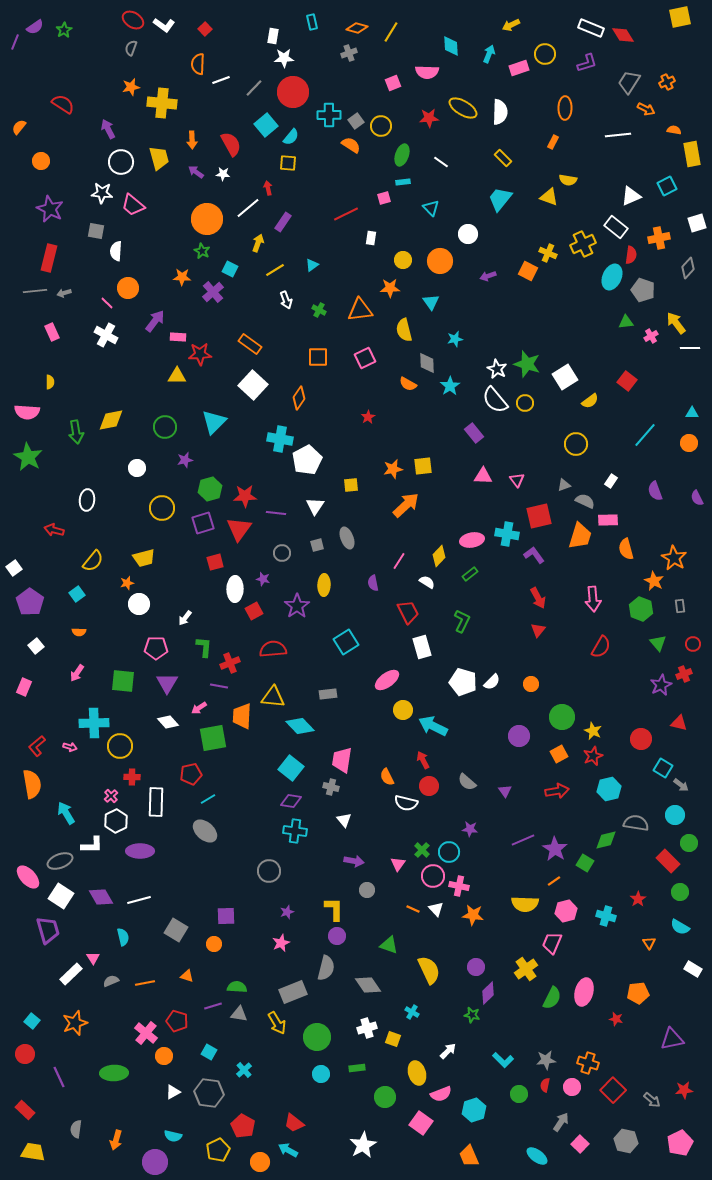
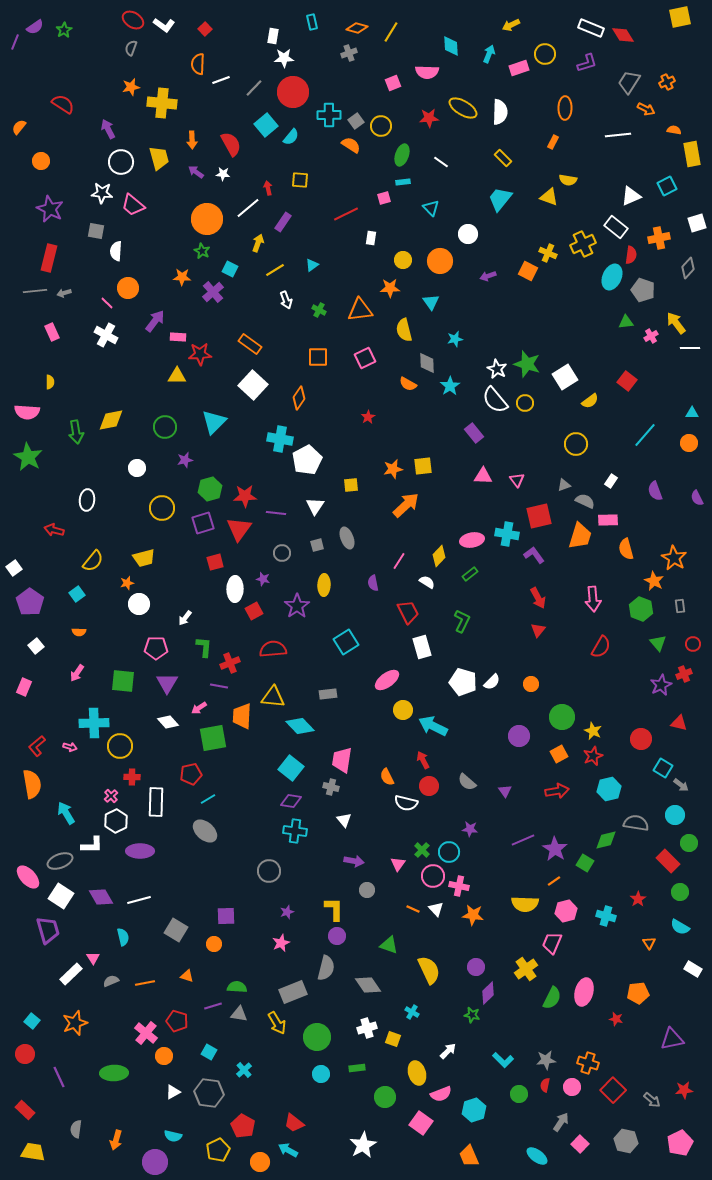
yellow square at (288, 163): moved 12 px right, 17 px down
